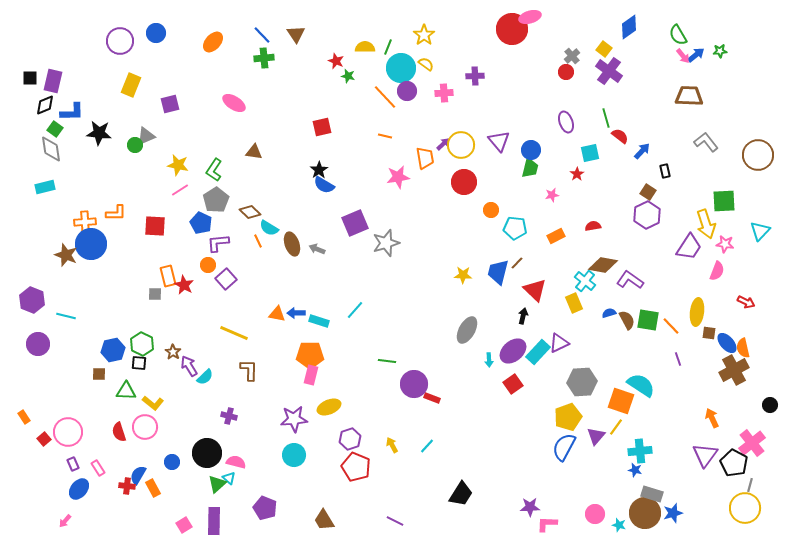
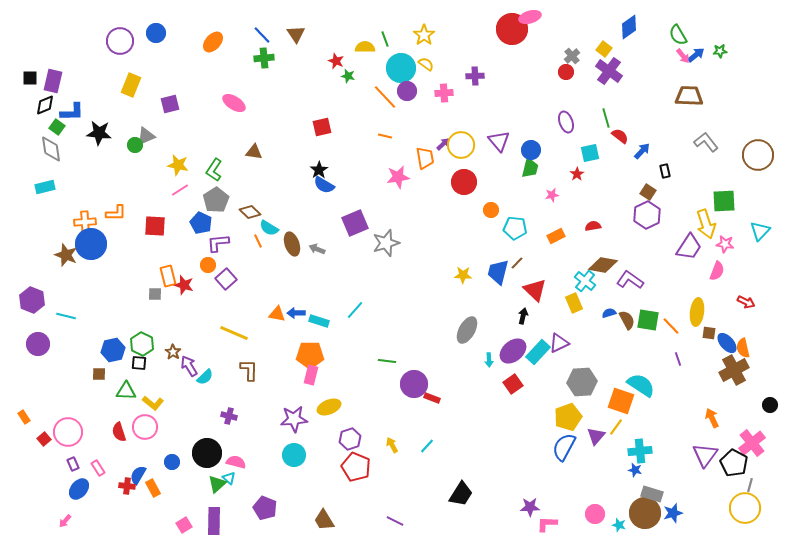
green line at (388, 47): moved 3 px left, 8 px up; rotated 42 degrees counterclockwise
green square at (55, 129): moved 2 px right, 2 px up
red star at (184, 285): rotated 12 degrees counterclockwise
